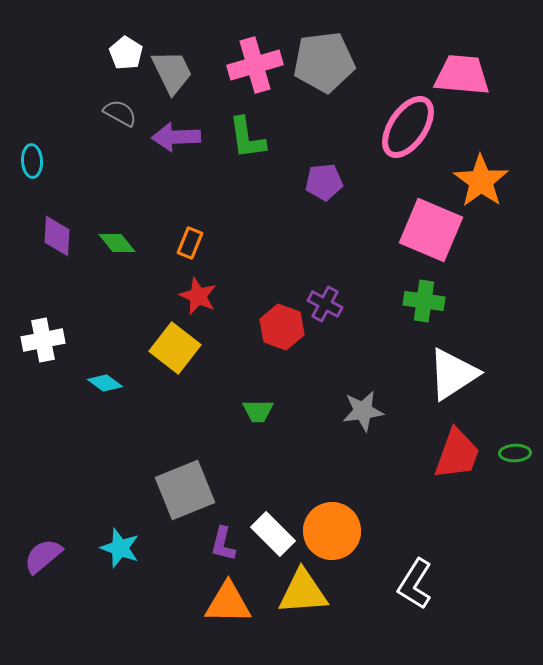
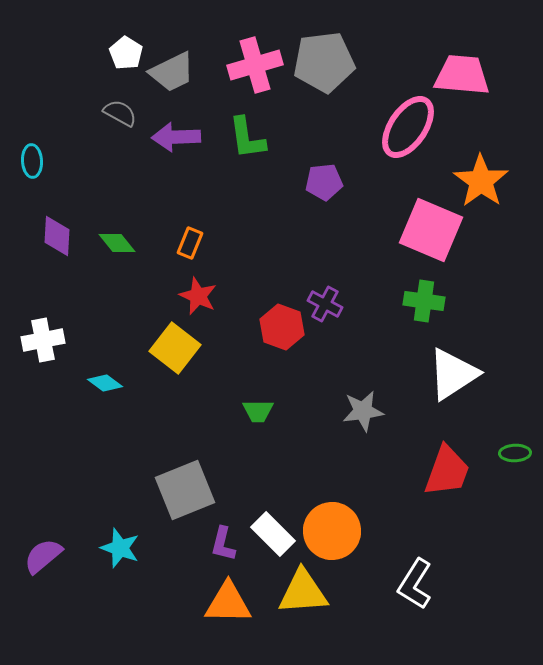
gray trapezoid: rotated 90 degrees clockwise
red trapezoid: moved 10 px left, 17 px down
